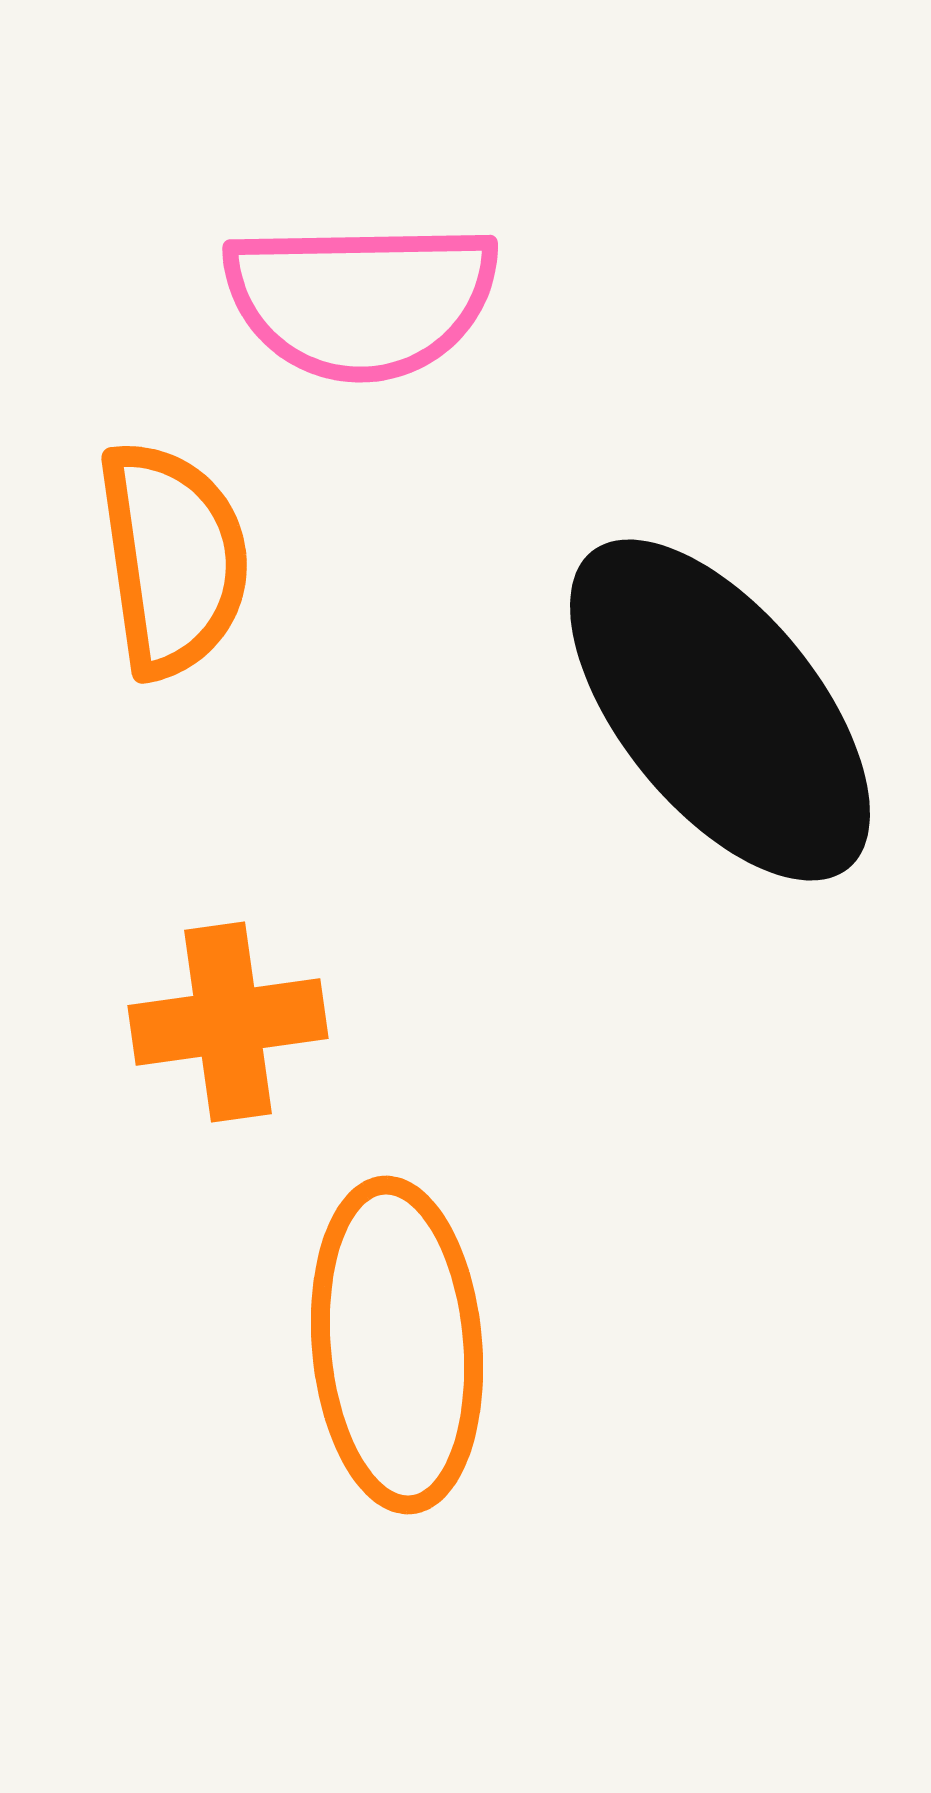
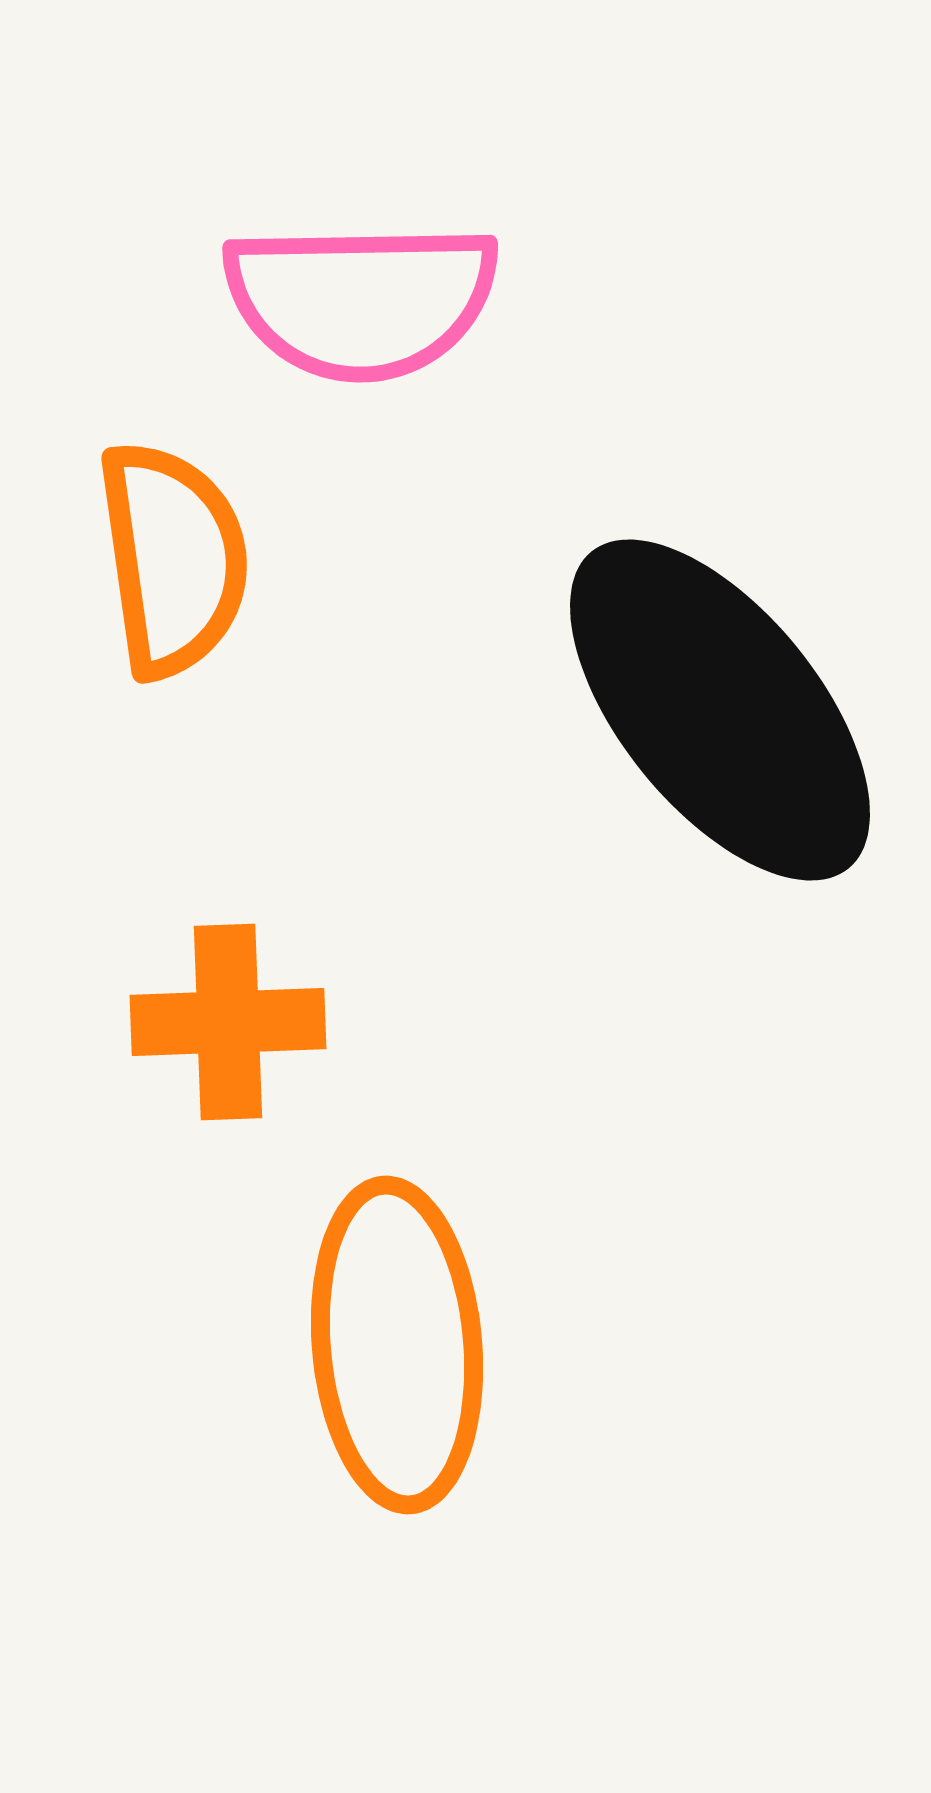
orange cross: rotated 6 degrees clockwise
